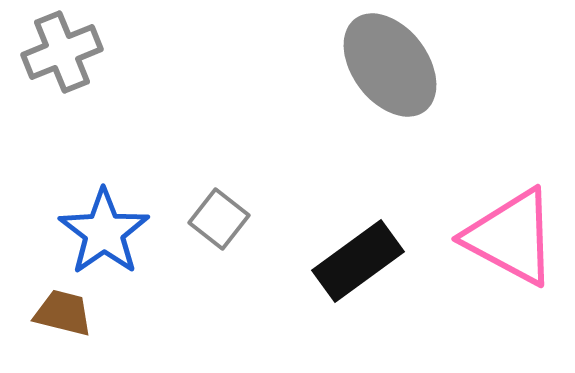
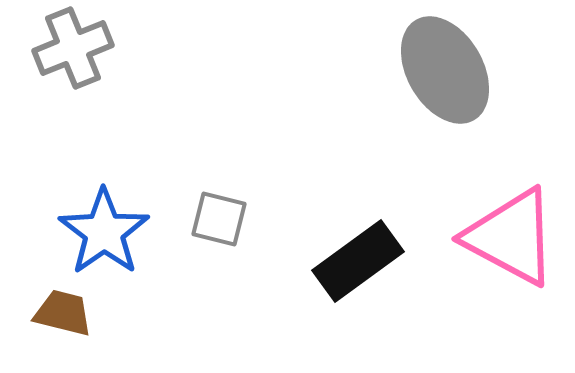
gray cross: moved 11 px right, 4 px up
gray ellipse: moved 55 px right, 5 px down; rotated 7 degrees clockwise
gray square: rotated 24 degrees counterclockwise
